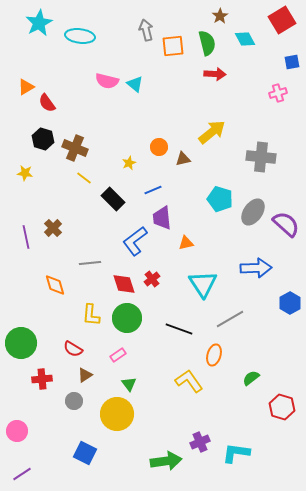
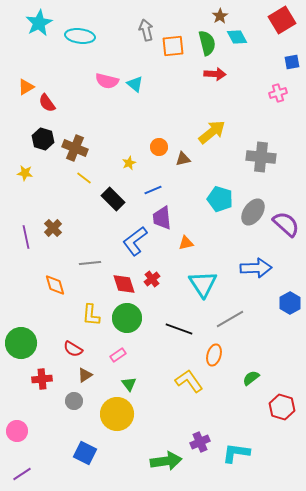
cyan diamond at (245, 39): moved 8 px left, 2 px up
